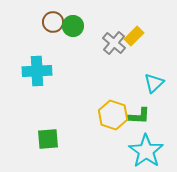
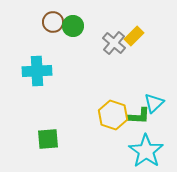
cyan triangle: moved 20 px down
